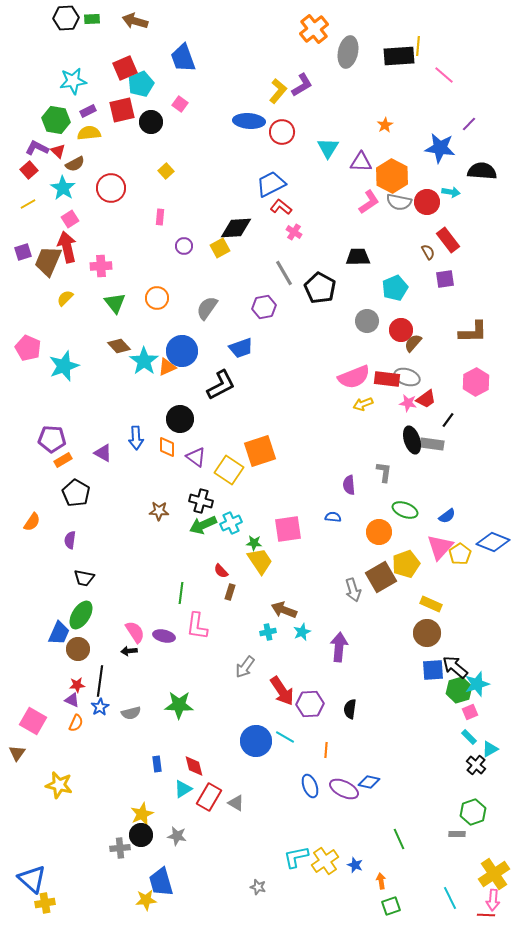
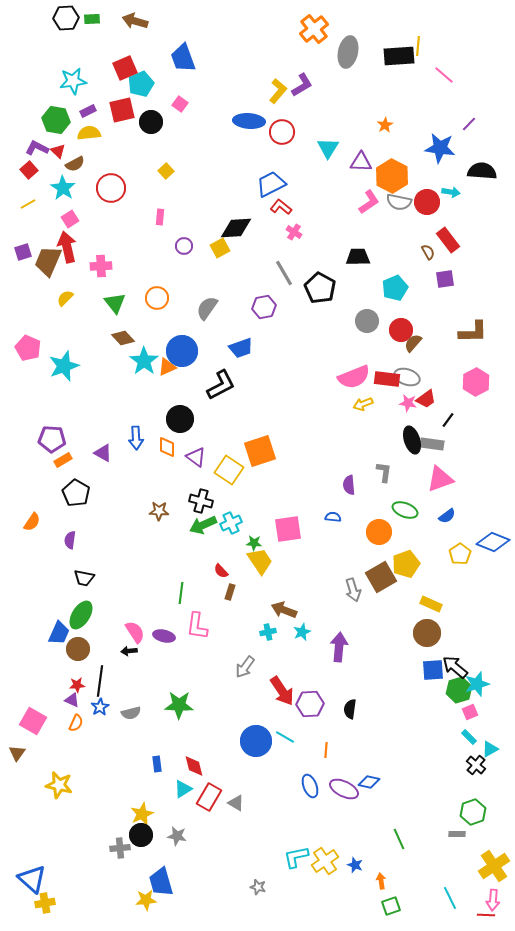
brown diamond at (119, 346): moved 4 px right, 8 px up
pink triangle at (440, 547): moved 68 px up; rotated 28 degrees clockwise
yellow cross at (494, 874): moved 8 px up
